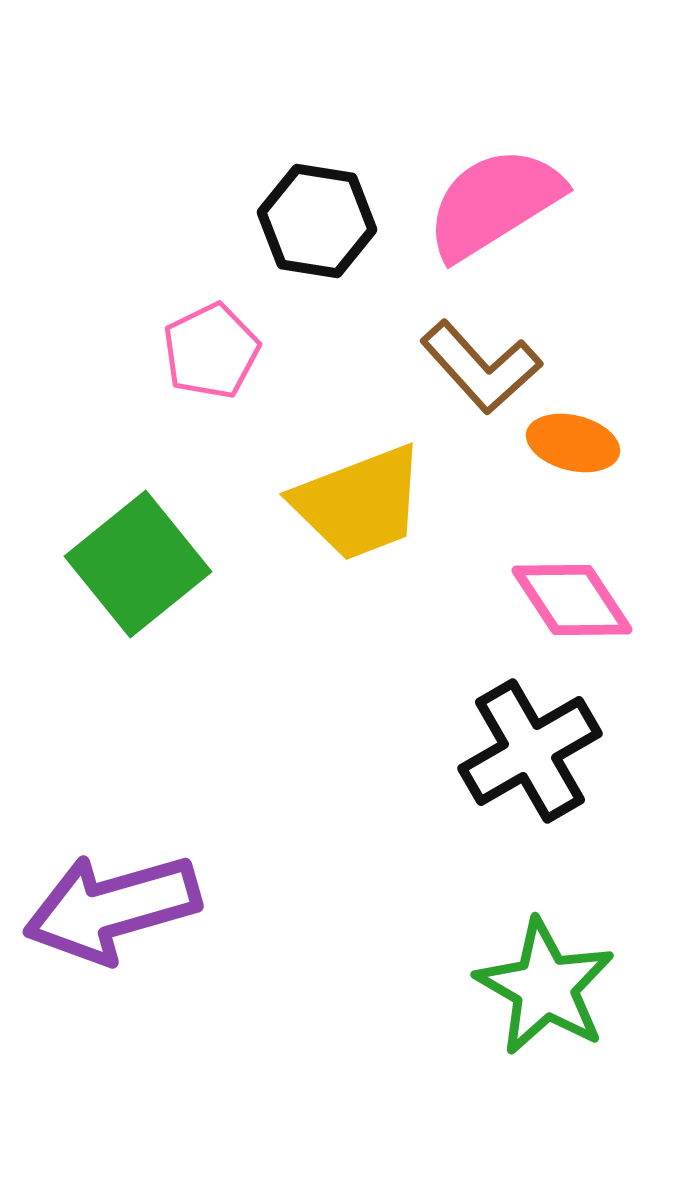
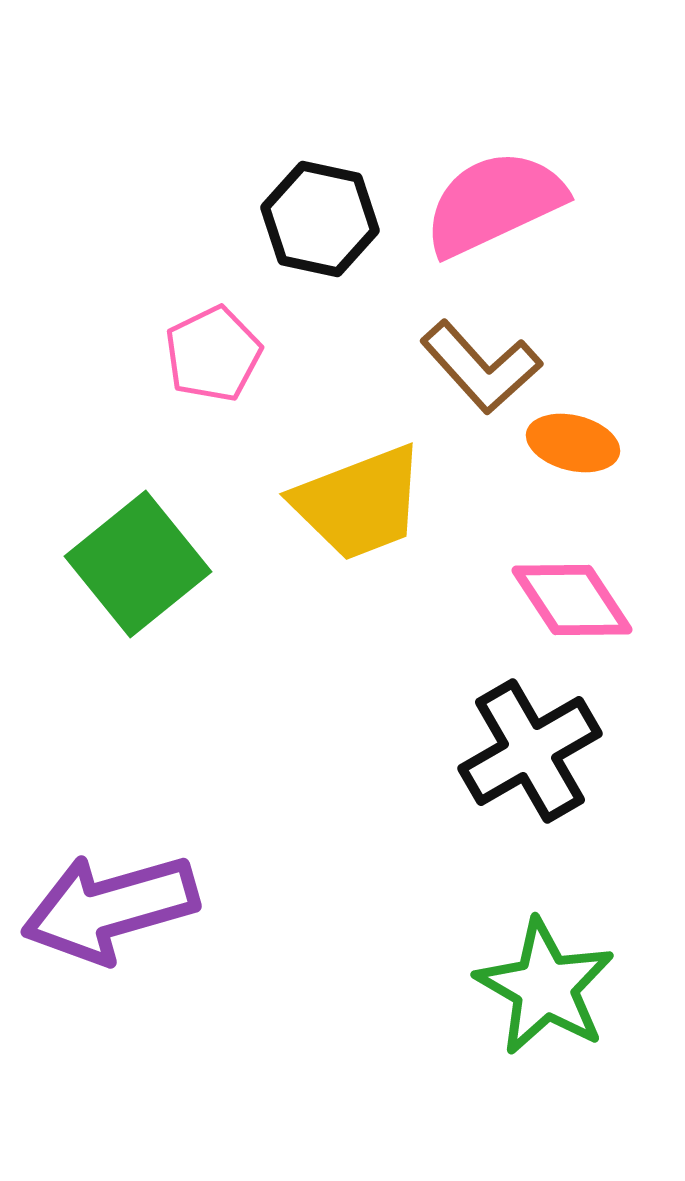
pink semicircle: rotated 7 degrees clockwise
black hexagon: moved 3 px right, 2 px up; rotated 3 degrees clockwise
pink pentagon: moved 2 px right, 3 px down
purple arrow: moved 2 px left
